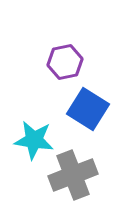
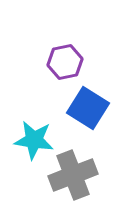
blue square: moved 1 px up
